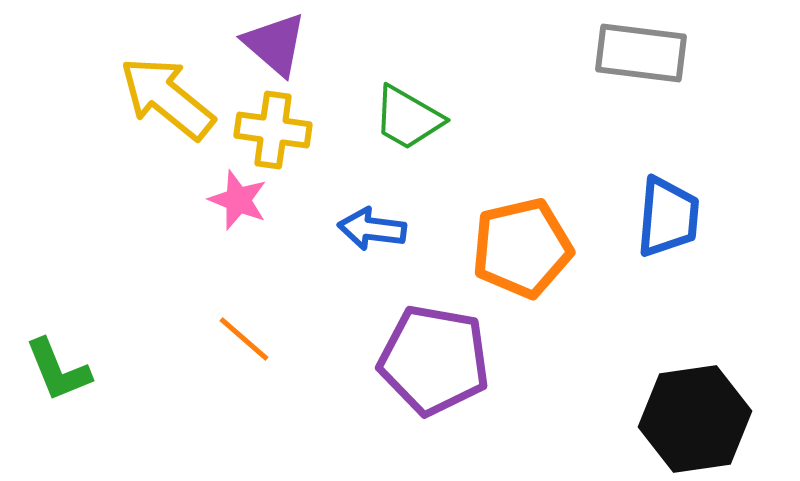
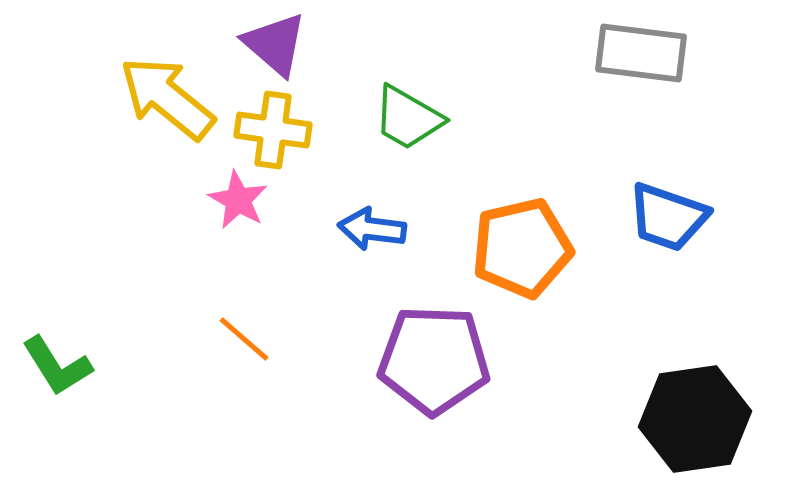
pink star: rotated 8 degrees clockwise
blue trapezoid: rotated 104 degrees clockwise
purple pentagon: rotated 8 degrees counterclockwise
green L-shape: moved 1 px left, 4 px up; rotated 10 degrees counterclockwise
